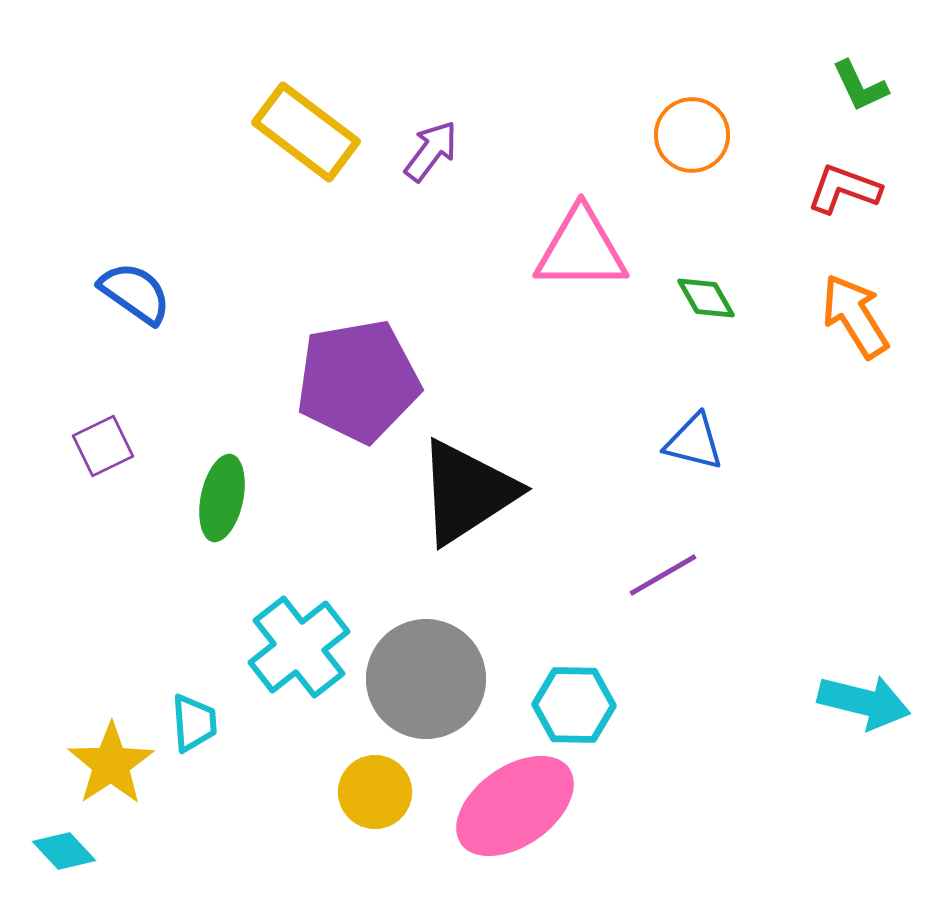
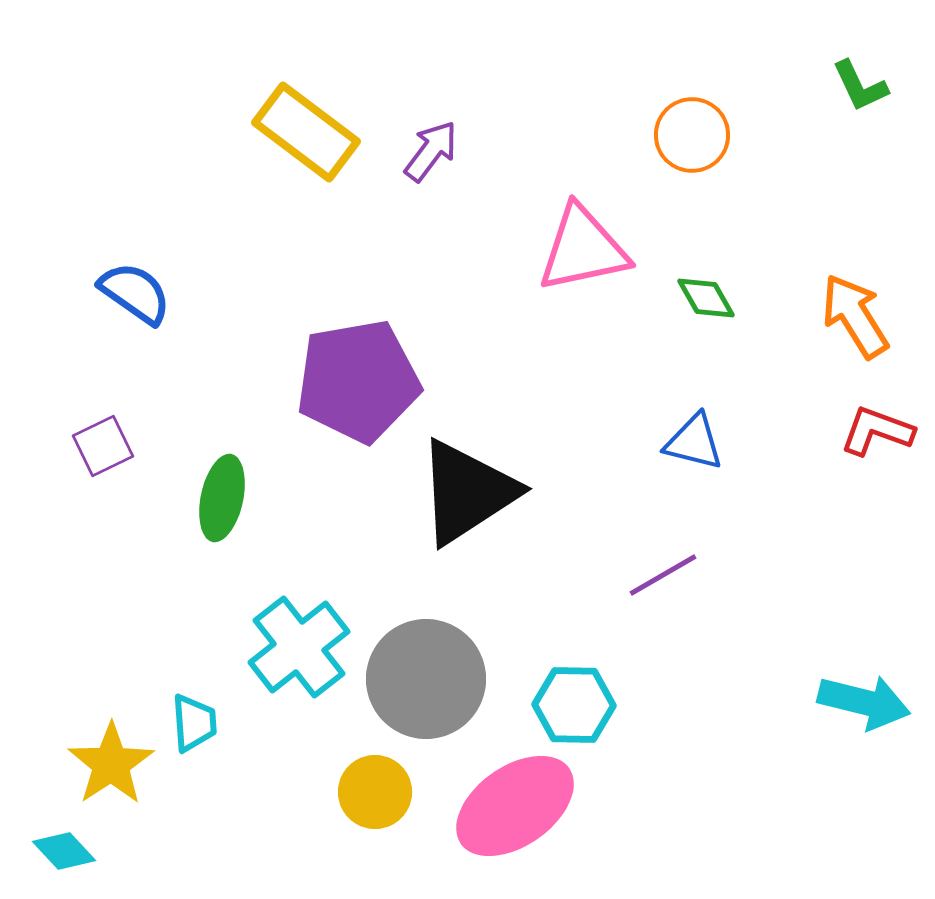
red L-shape: moved 33 px right, 242 px down
pink triangle: moved 2 px right; rotated 12 degrees counterclockwise
